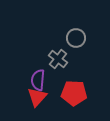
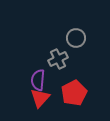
gray cross: rotated 24 degrees clockwise
red pentagon: rotated 30 degrees counterclockwise
red triangle: moved 3 px right, 1 px down
